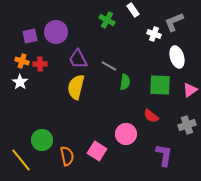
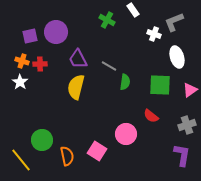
purple L-shape: moved 18 px right
